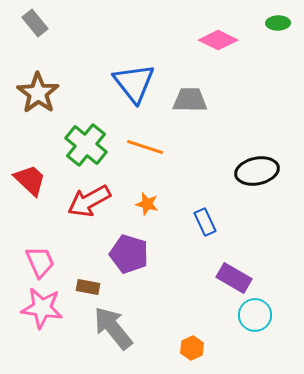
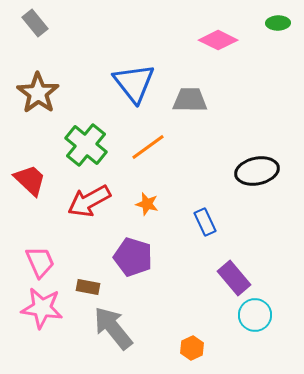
orange line: moved 3 px right; rotated 54 degrees counterclockwise
purple pentagon: moved 4 px right, 3 px down
purple rectangle: rotated 20 degrees clockwise
